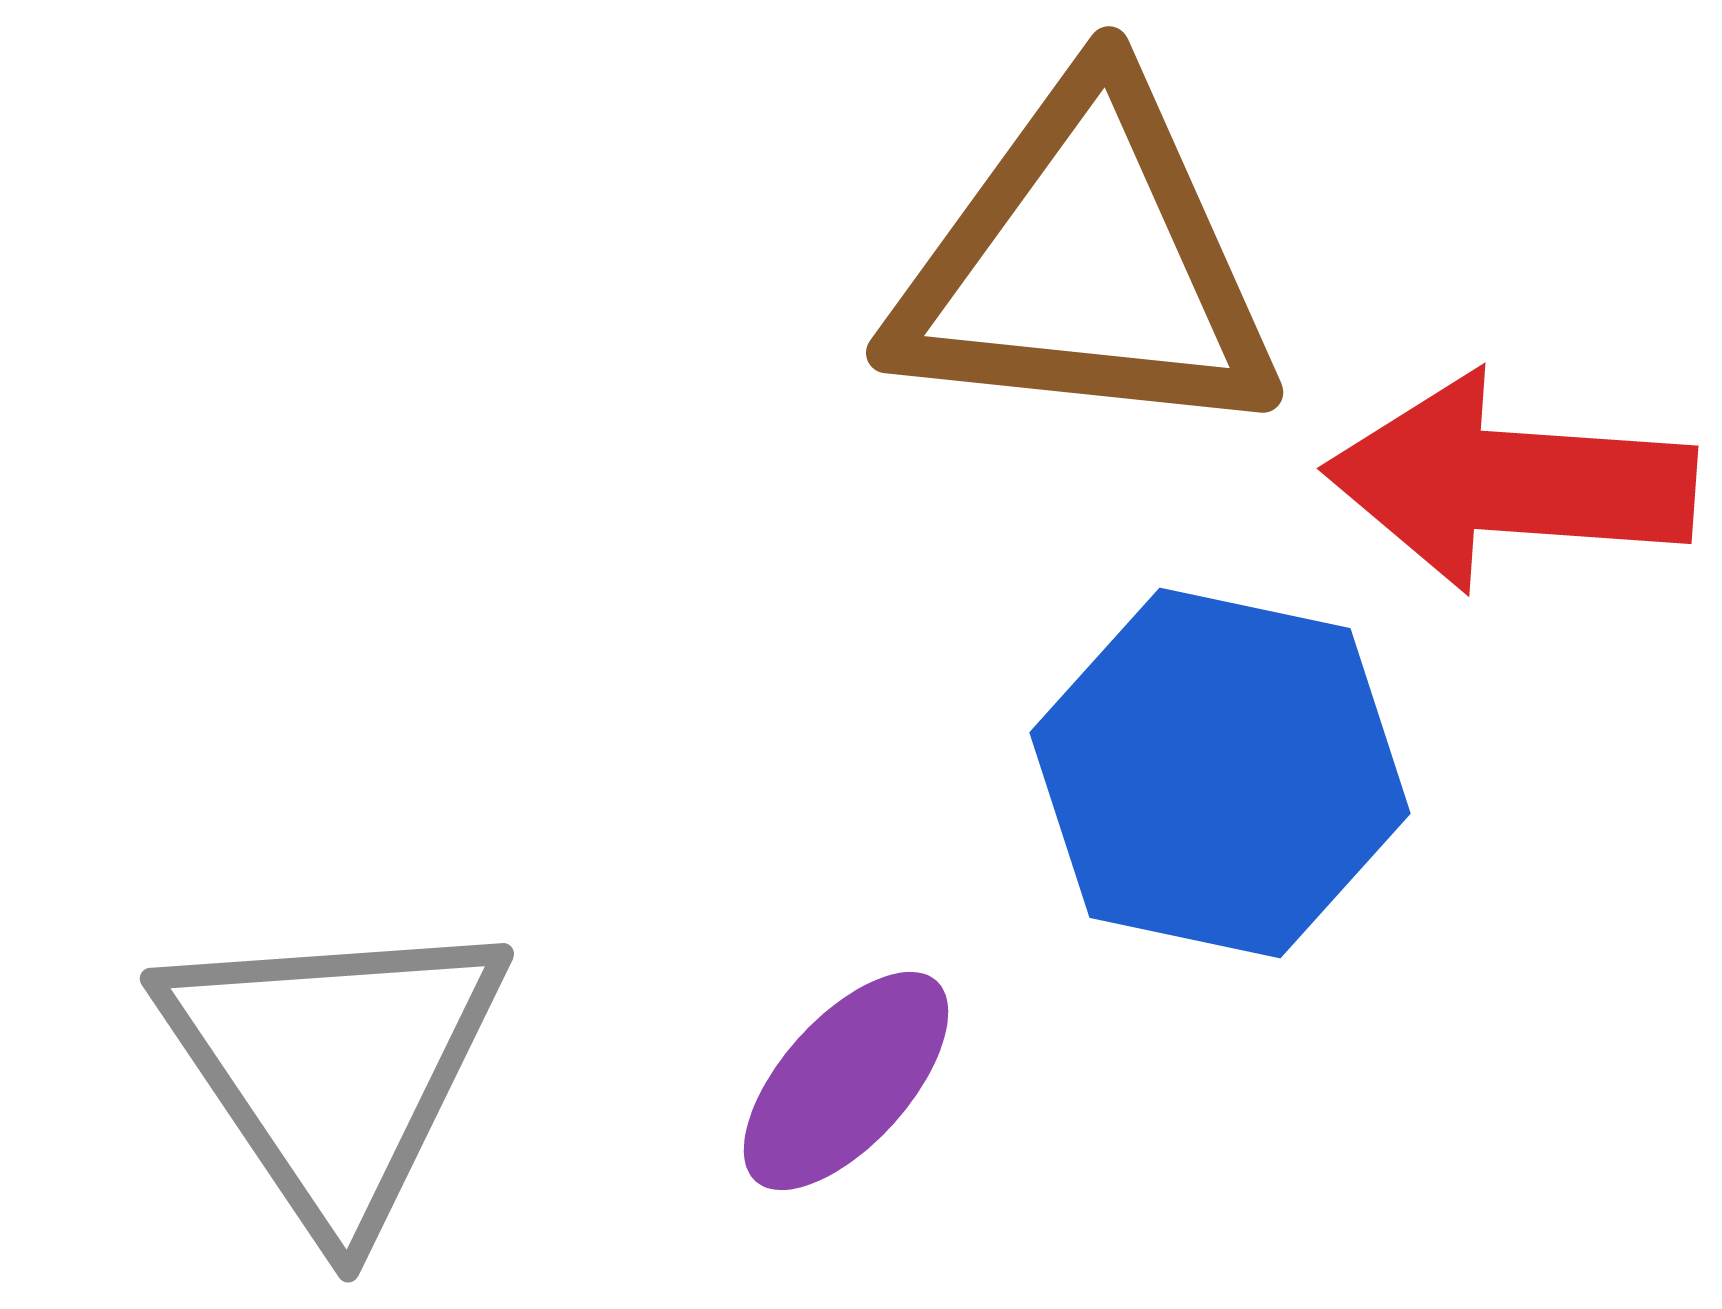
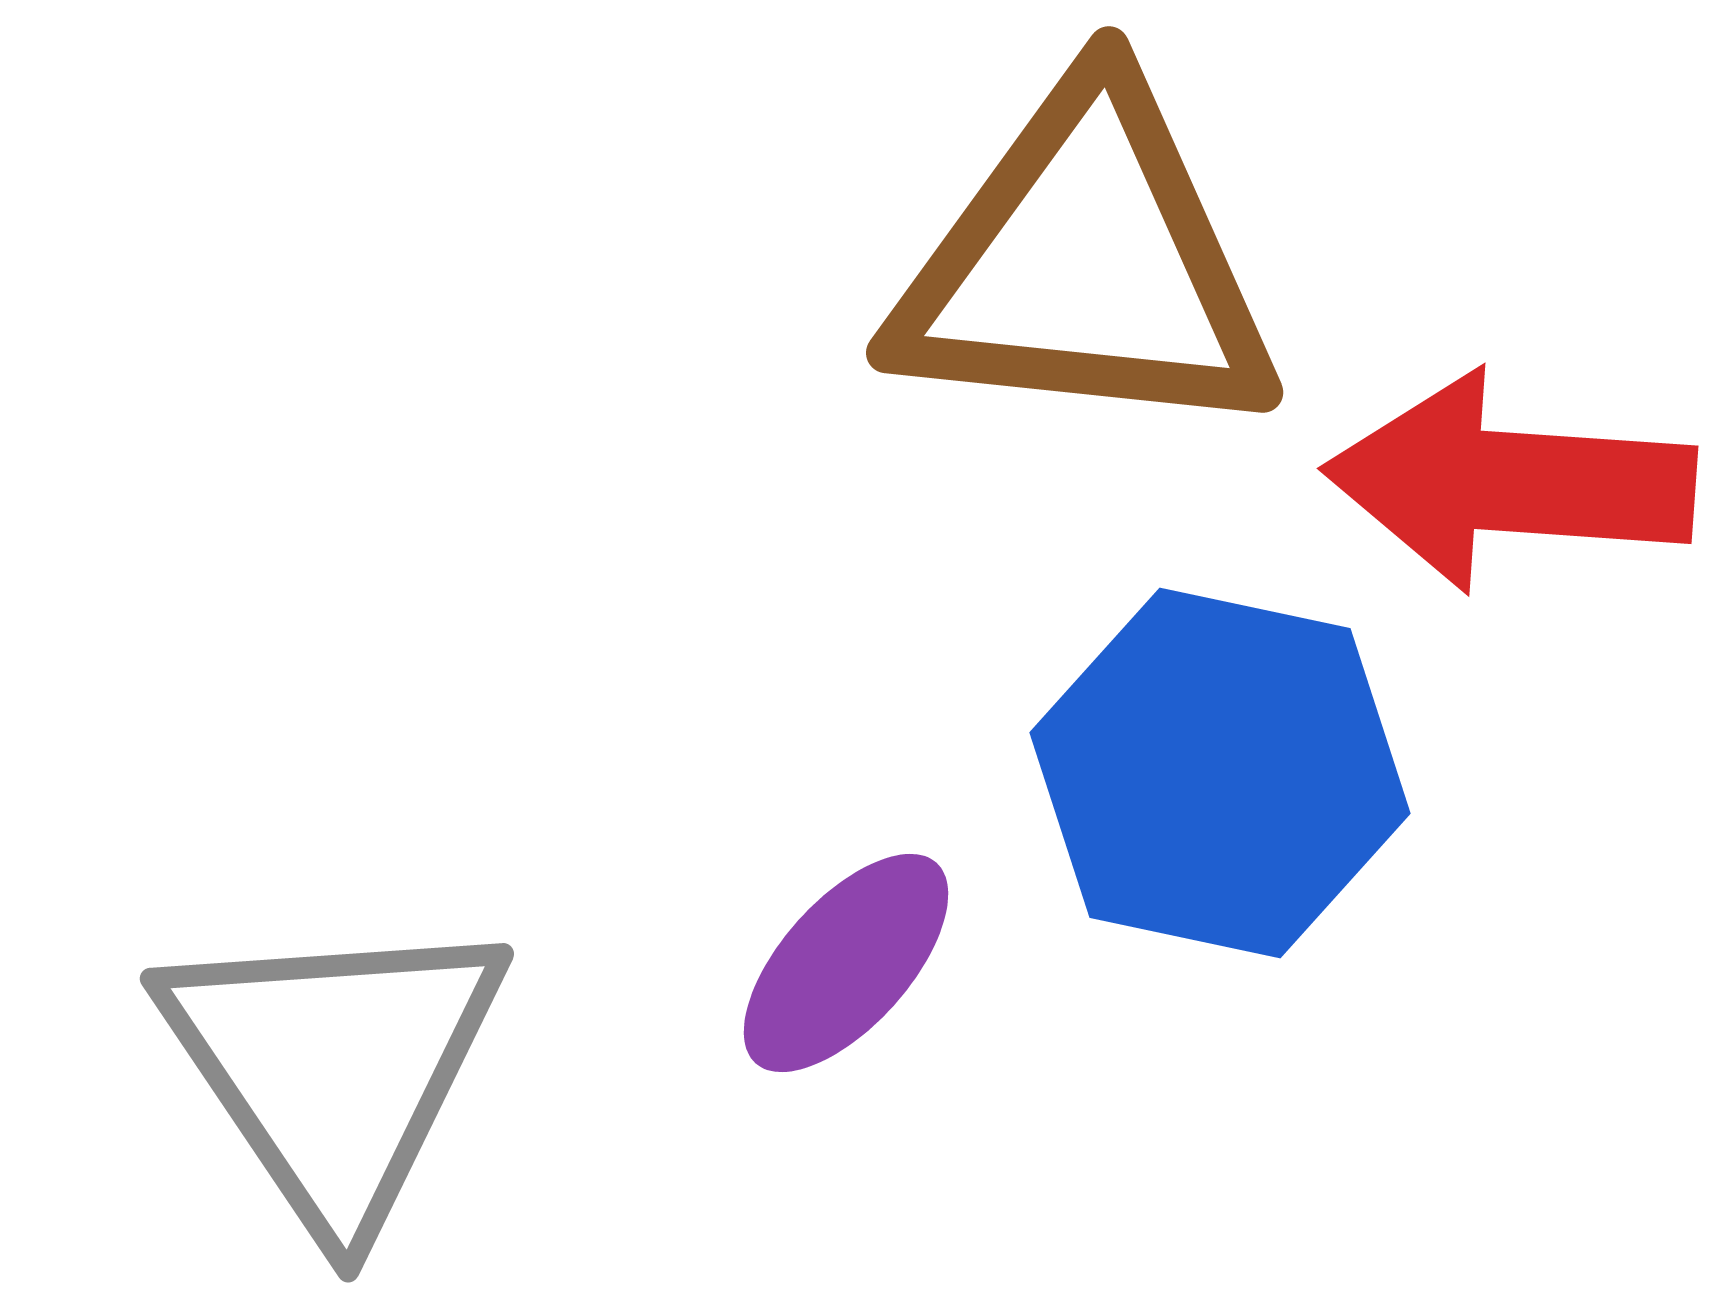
purple ellipse: moved 118 px up
